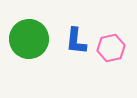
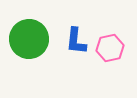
pink hexagon: moved 1 px left
